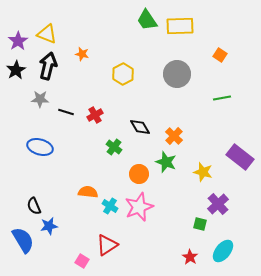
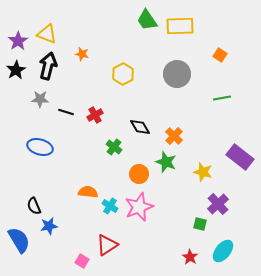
blue semicircle: moved 4 px left
